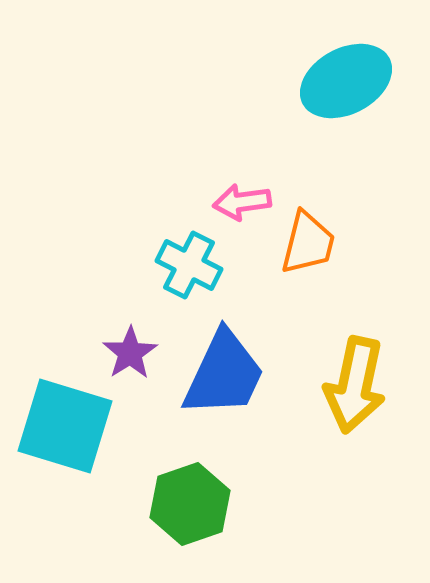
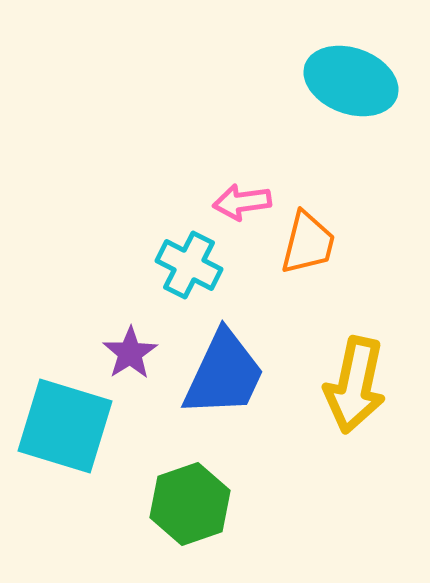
cyan ellipse: moved 5 px right; rotated 48 degrees clockwise
